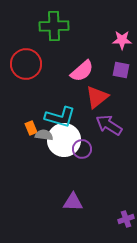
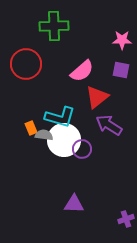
purple triangle: moved 1 px right, 2 px down
